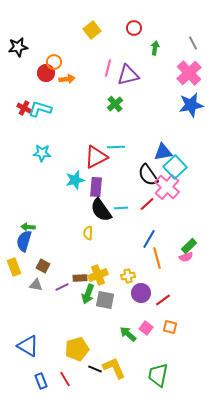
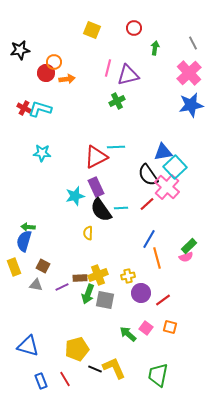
yellow square at (92, 30): rotated 30 degrees counterclockwise
black star at (18, 47): moved 2 px right, 3 px down
green cross at (115, 104): moved 2 px right, 3 px up; rotated 14 degrees clockwise
cyan star at (75, 180): moved 16 px down
purple rectangle at (96, 187): rotated 30 degrees counterclockwise
blue triangle at (28, 346): rotated 15 degrees counterclockwise
